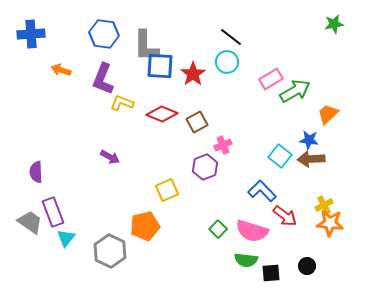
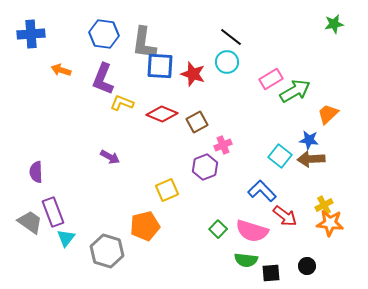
gray L-shape: moved 2 px left, 3 px up; rotated 8 degrees clockwise
red star: rotated 20 degrees counterclockwise
gray hexagon: moved 3 px left; rotated 8 degrees counterclockwise
